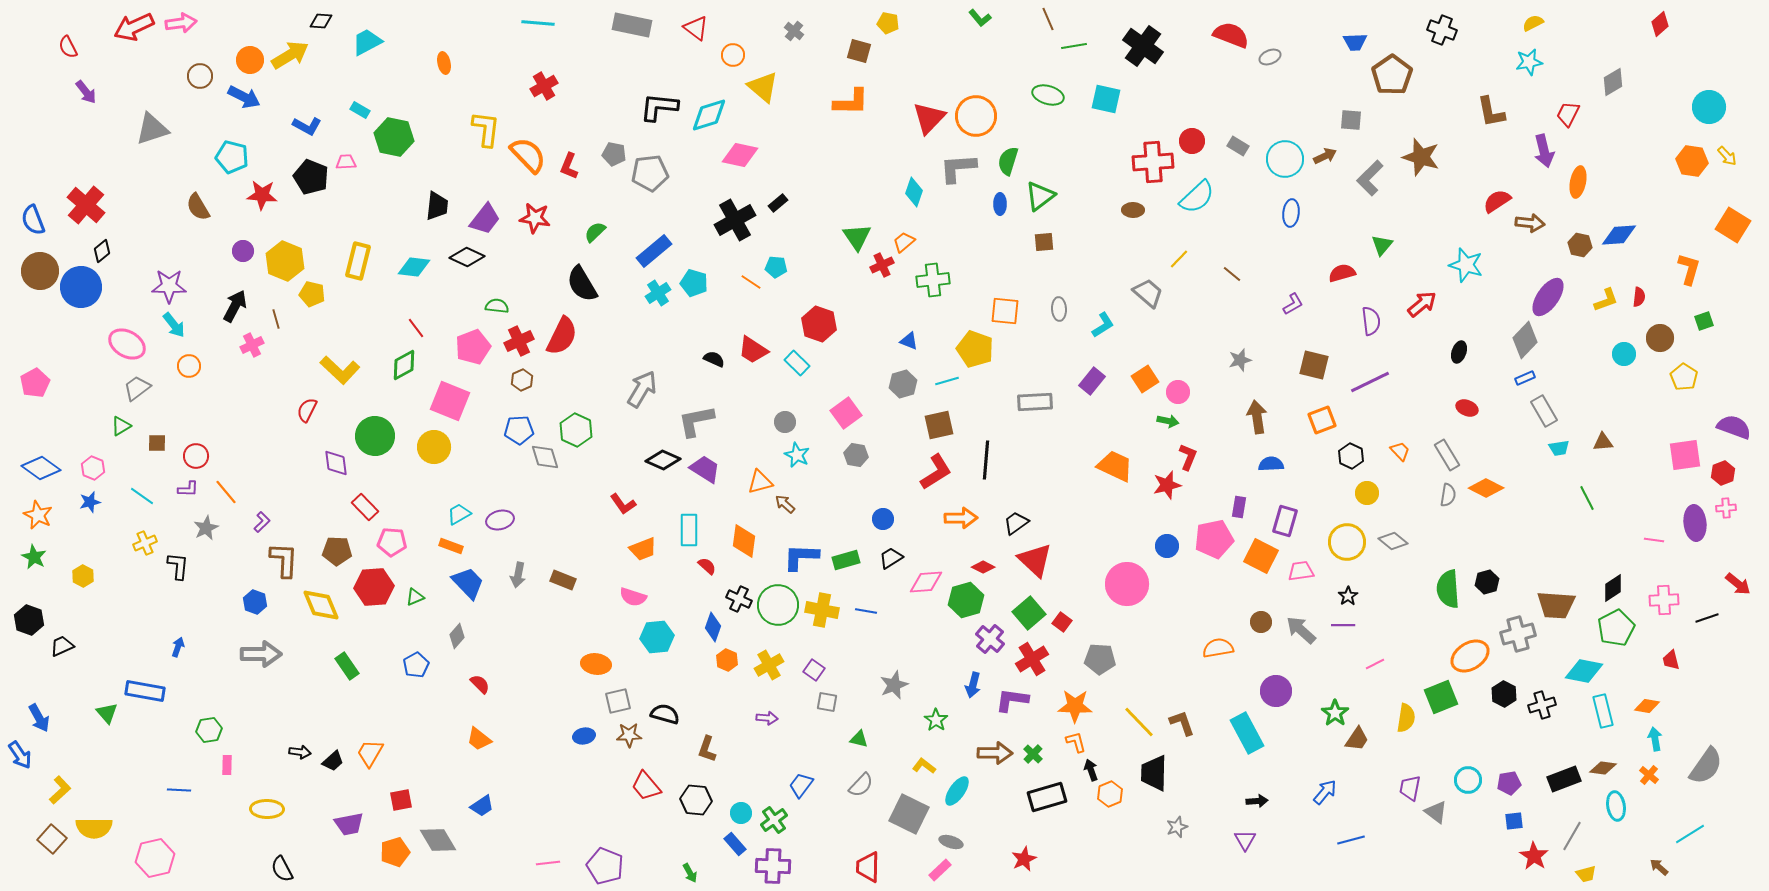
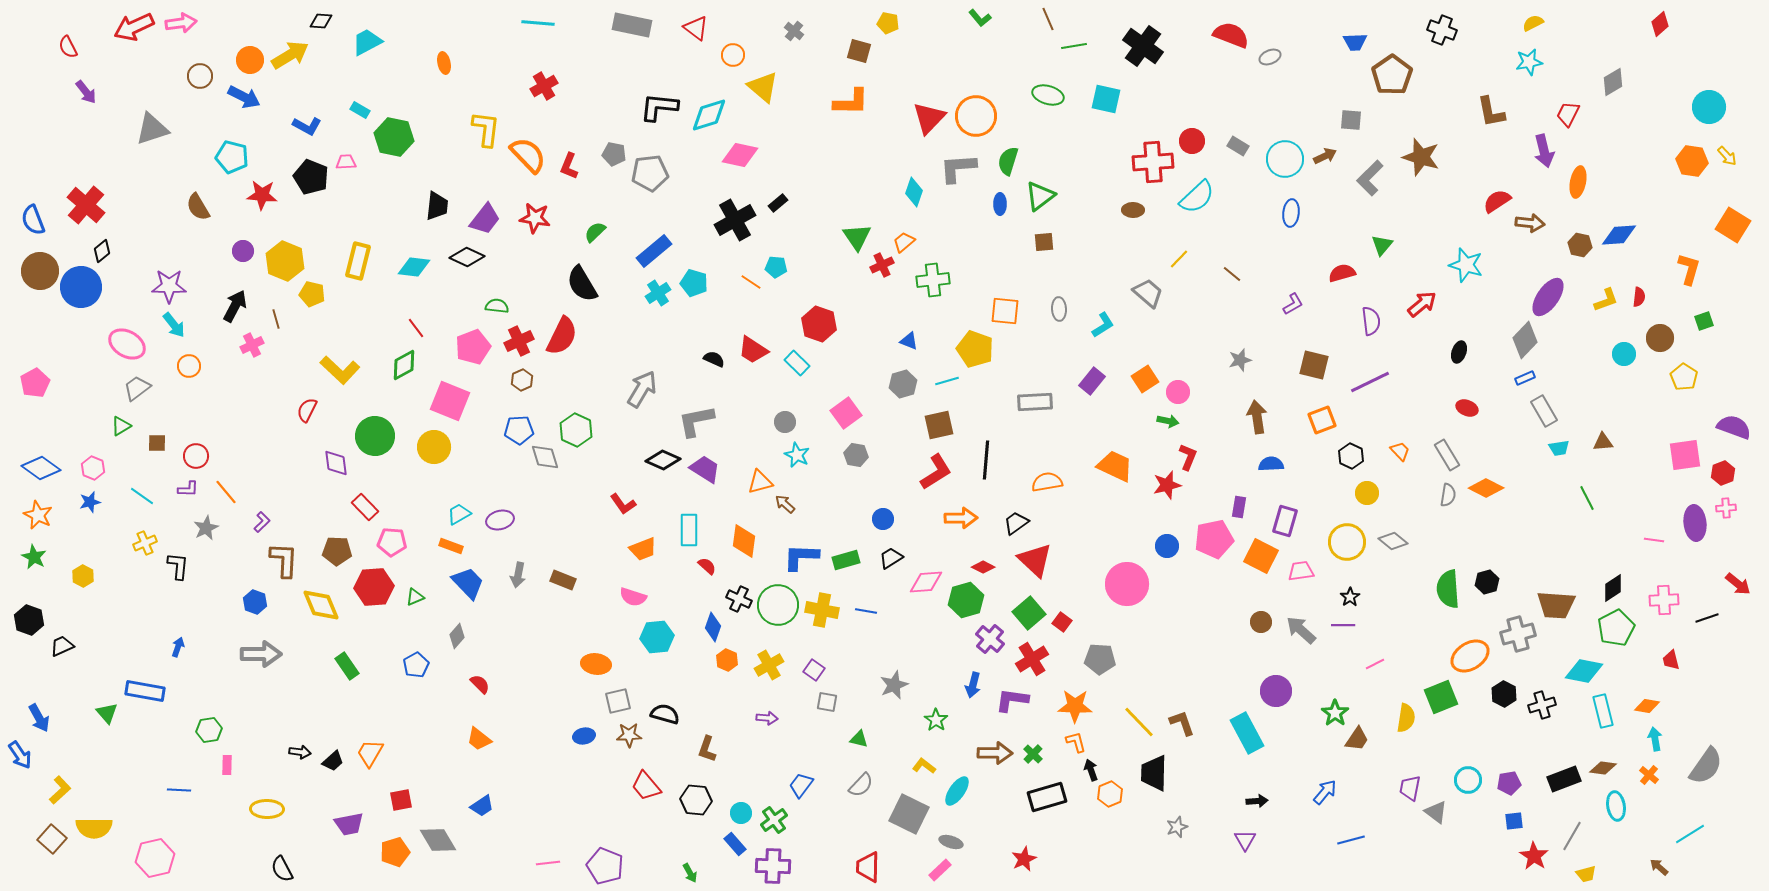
black star at (1348, 596): moved 2 px right, 1 px down
orange semicircle at (1218, 648): moved 171 px left, 166 px up
